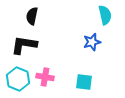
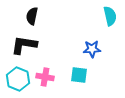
cyan semicircle: moved 5 px right, 1 px down
blue star: moved 7 px down; rotated 12 degrees clockwise
cyan square: moved 5 px left, 7 px up
